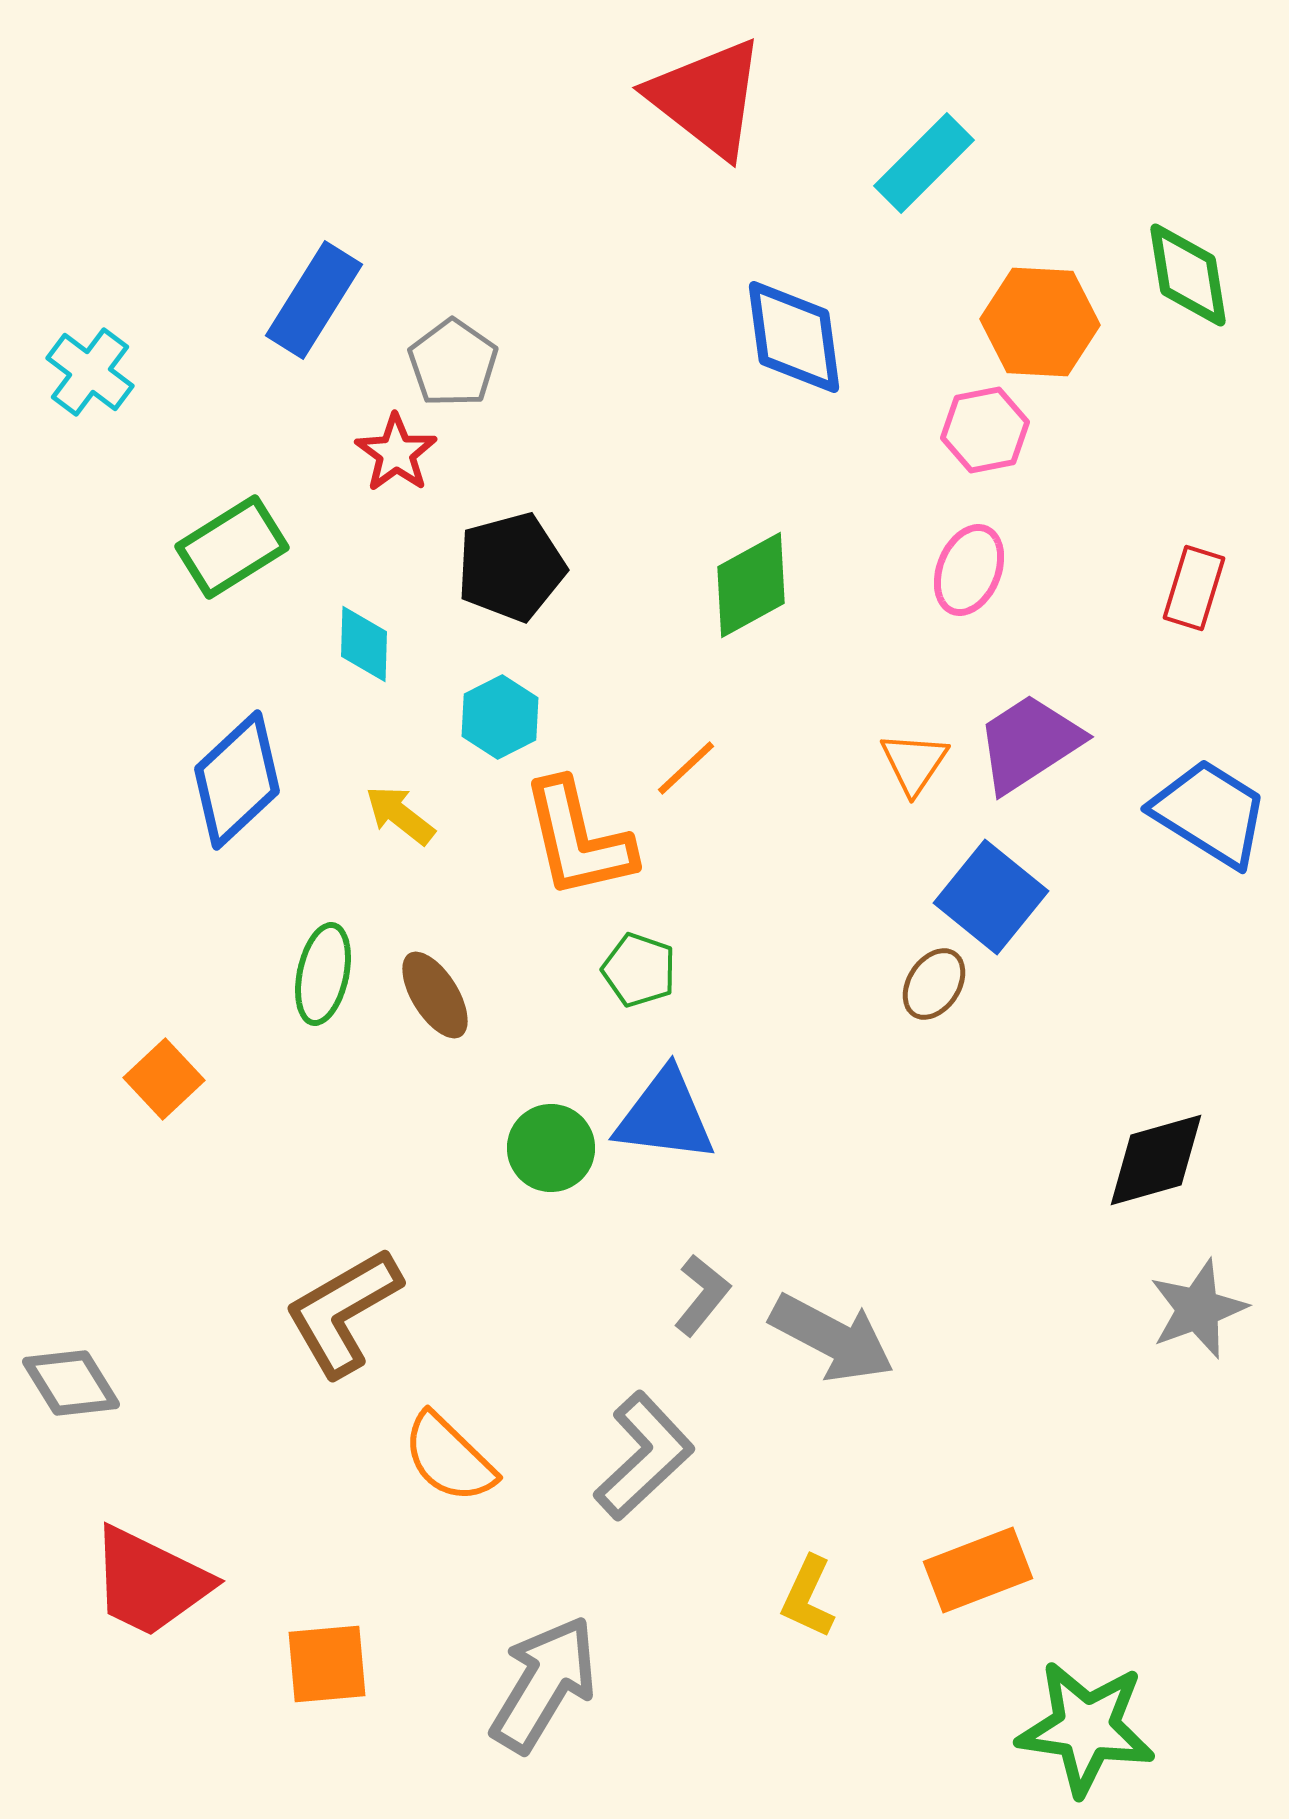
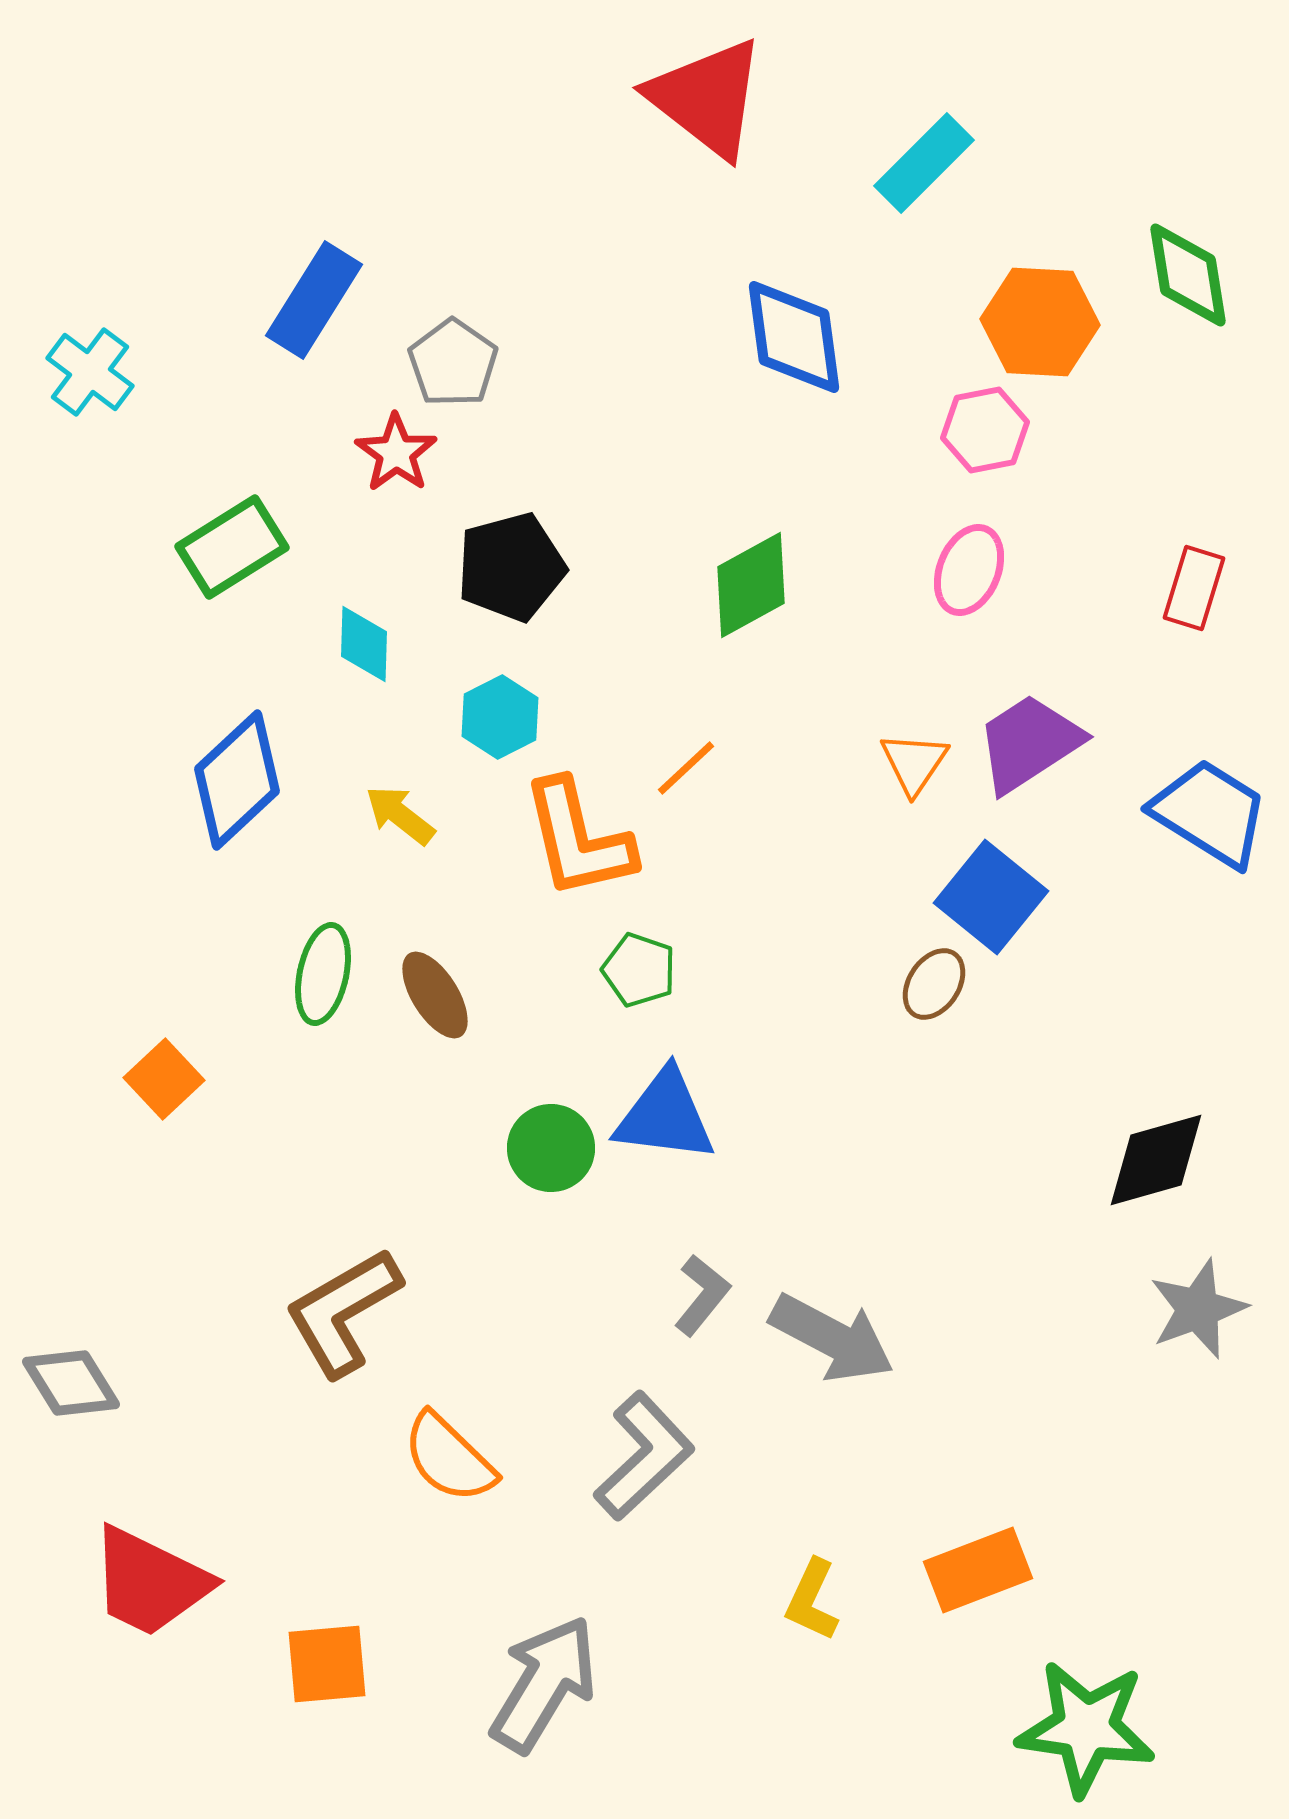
yellow L-shape at (808, 1597): moved 4 px right, 3 px down
